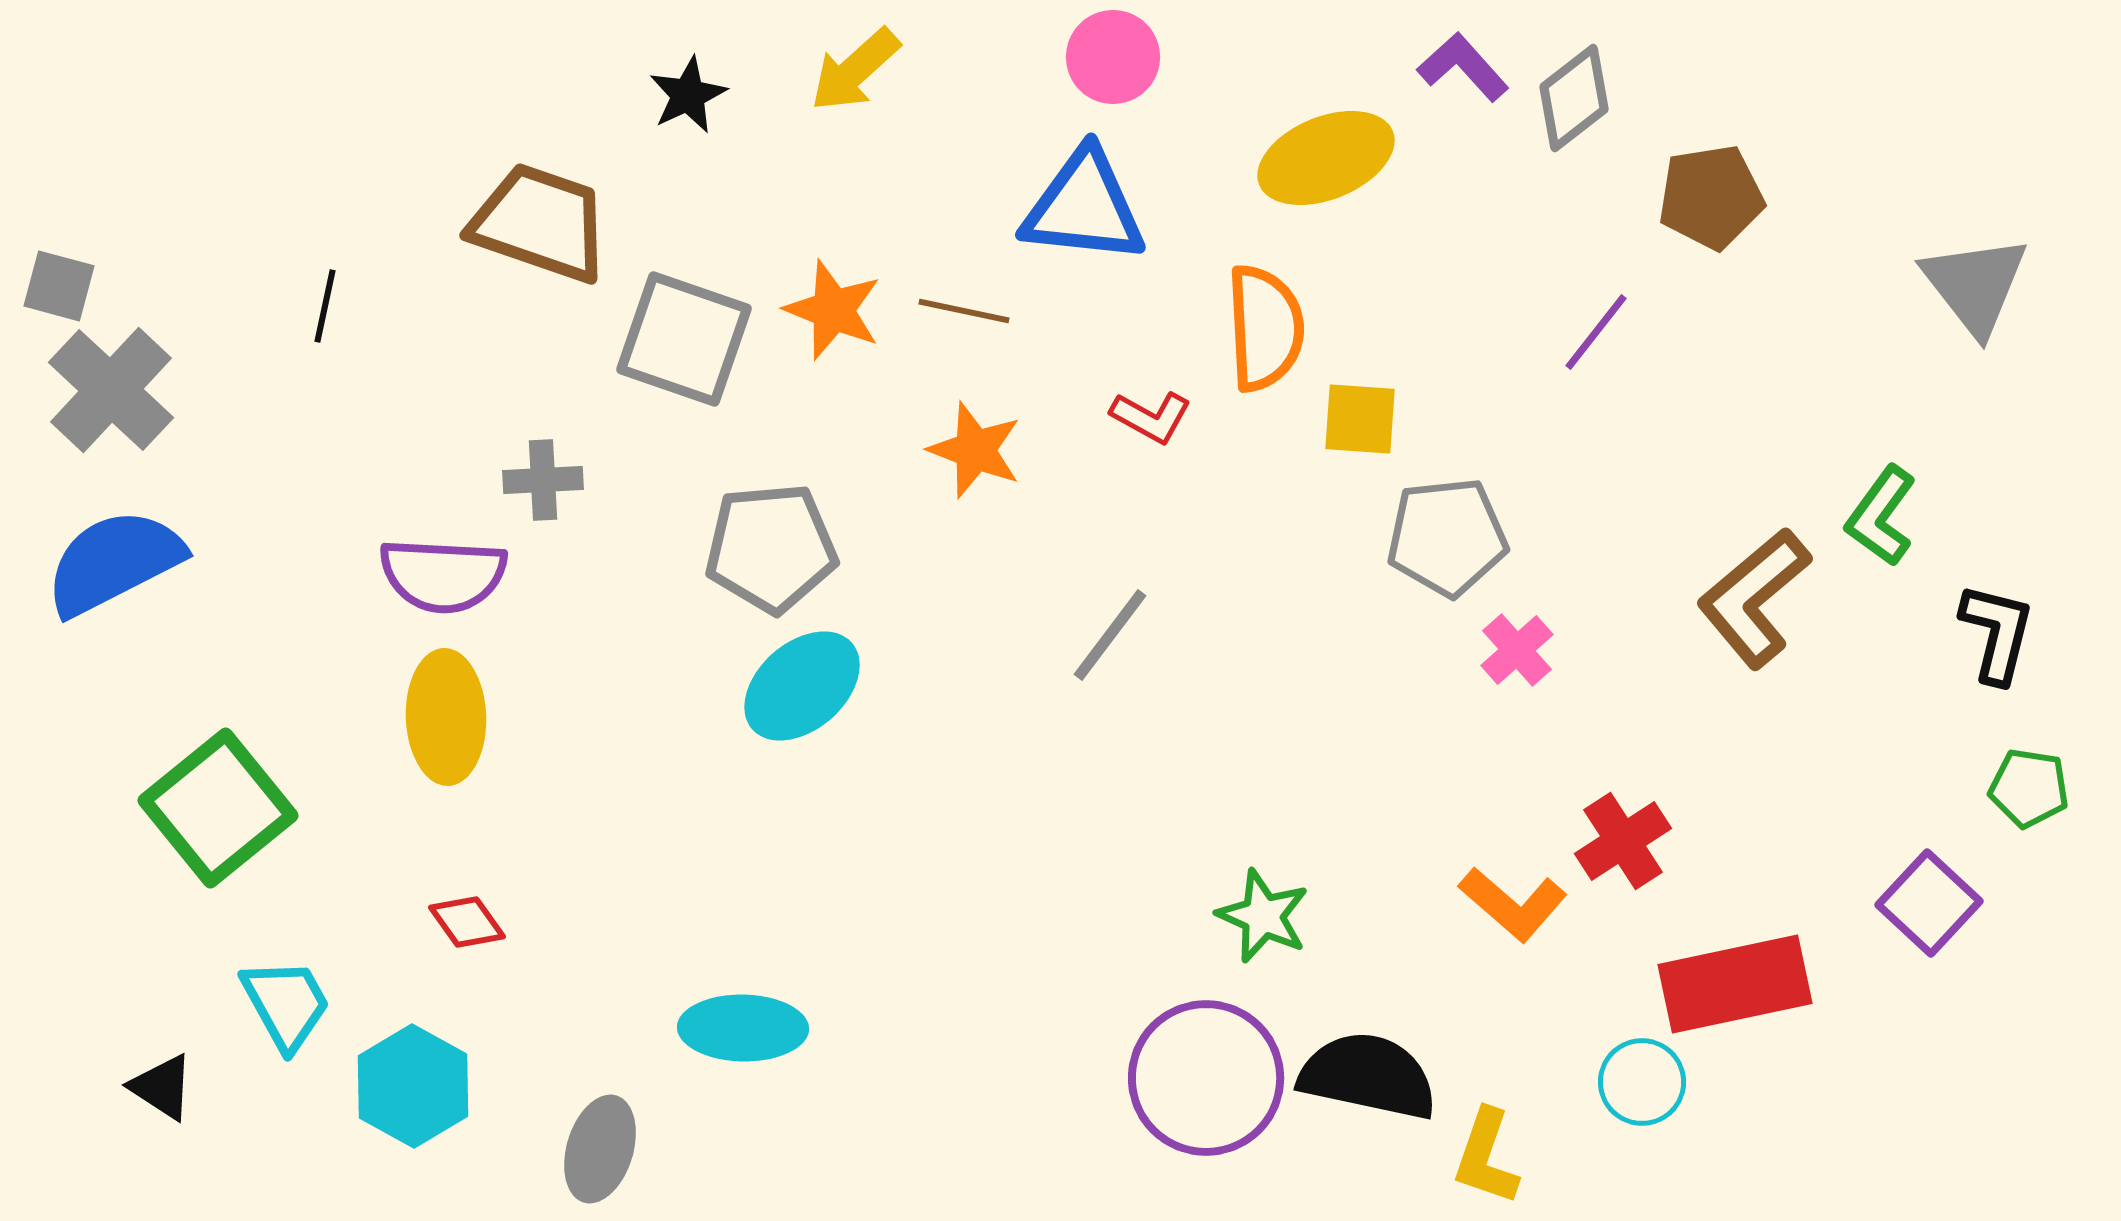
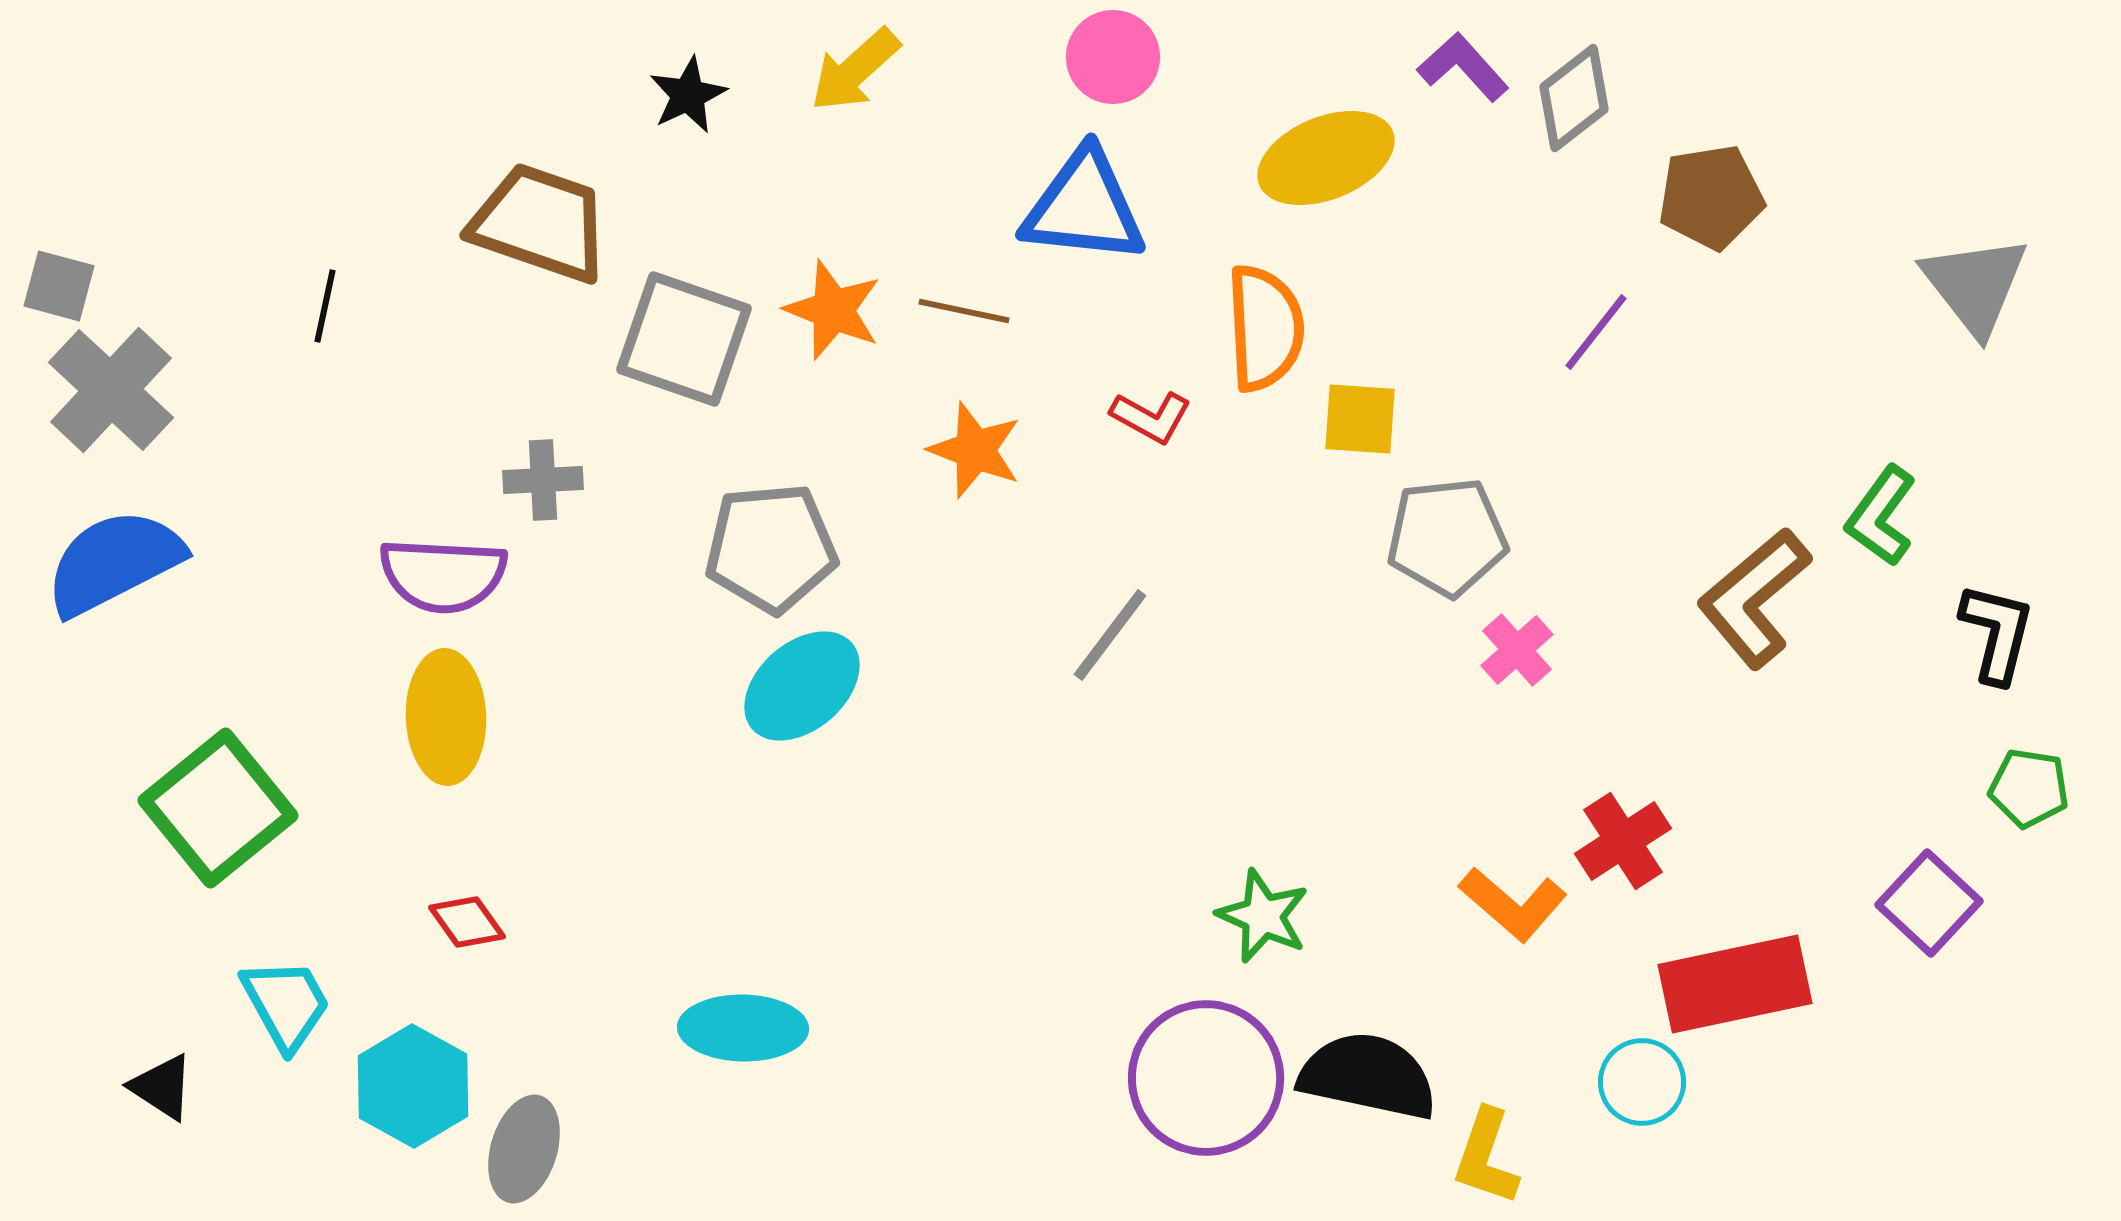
gray ellipse at (600, 1149): moved 76 px left
